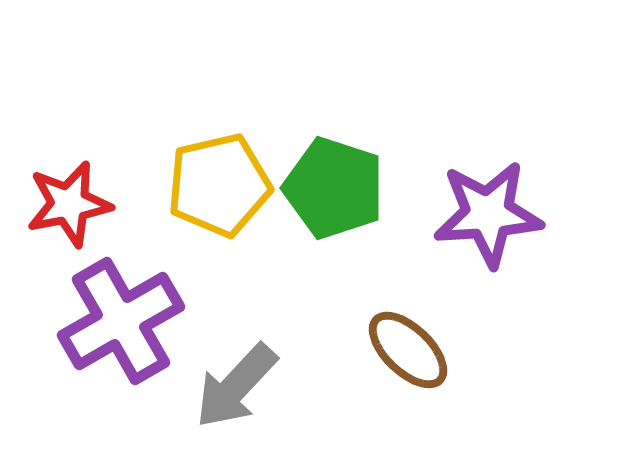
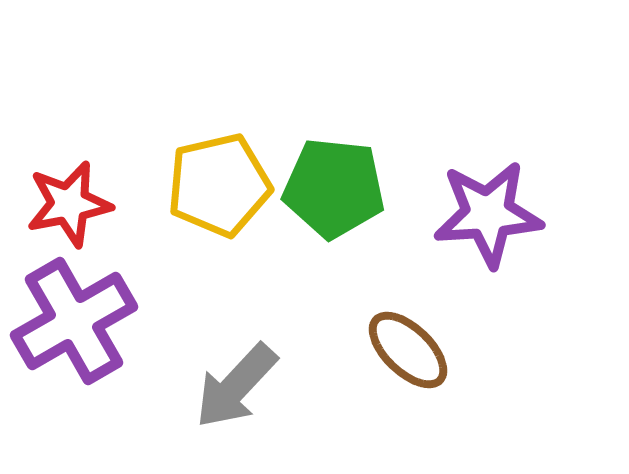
green pentagon: rotated 12 degrees counterclockwise
purple cross: moved 47 px left
